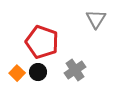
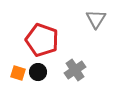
red pentagon: moved 2 px up
orange square: moved 1 px right; rotated 28 degrees counterclockwise
